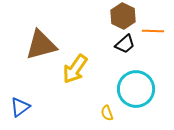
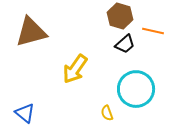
brown hexagon: moved 3 px left; rotated 10 degrees counterclockwise
orange line: rotated 10 degrees clockwise
brown triangle: moved 10 px left, 13 px up
blue triangle: moved 5 px right, 6 px down; rotated 45 degrees counterclockwise
